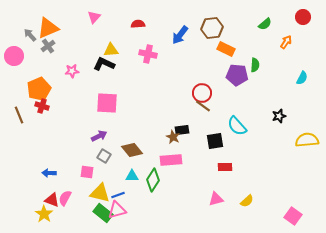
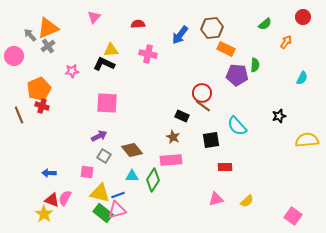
black rectangle at (182, 130): moved 14 px up; rotated 32 degrees clockwise
black square at (215, 141): moved 4 px left, 1 px up
